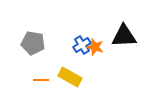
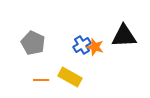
gray pentagon: rotated 15 degrees clockwise
